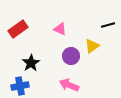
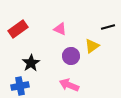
black line: moved 2 px down
